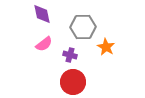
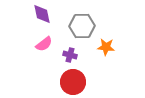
gray hexagon: moved 1 px left, 1 px up
orange star: rotated 24 degrees counterclockwise
